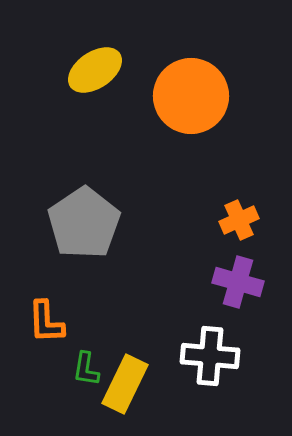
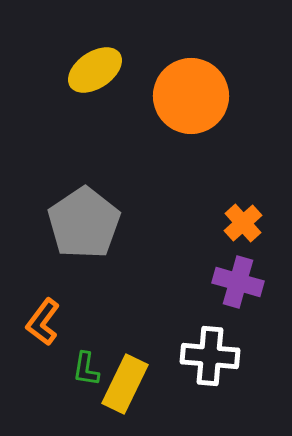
orange cross: moved 4 px right, 3 px down; rotated 18 degrees counterclockwise
orange L-shape: moved 3 px left; rotated 39 degrees clockwise
